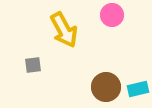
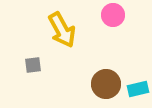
pink circle: moved 1 px right
yellow arrow: moved 2 px left
brown circle: moved 3 px up
